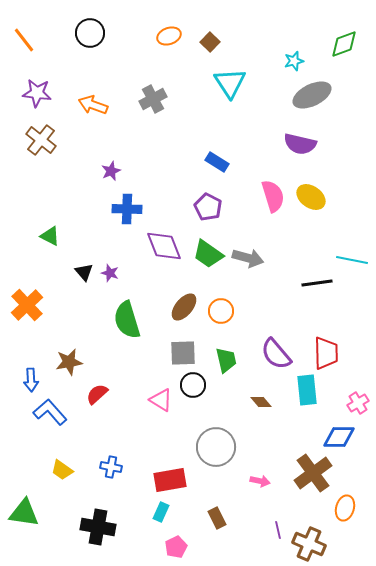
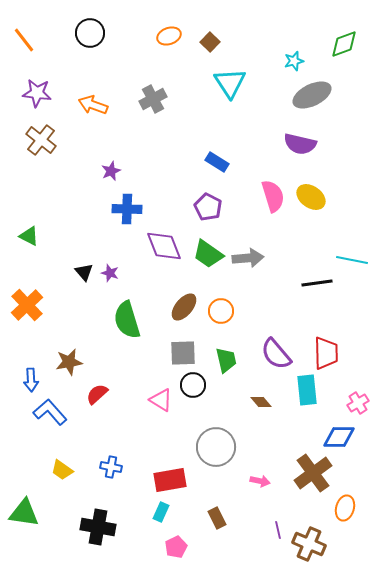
green triangle at (50, 236): moved 21 px left
gray arrow at (248, 258): rotated 20 degrees counterclockwise
